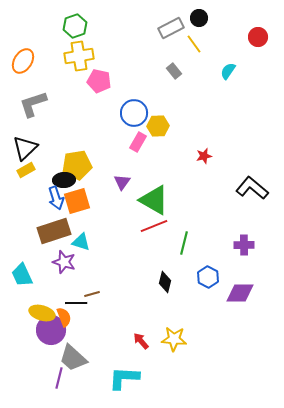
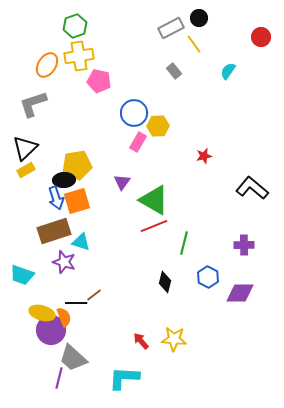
red circle at (258, 37): moved 3 px right
orange ellipse at (23, 61): moved 24 px right, 4 px down
cyan trapezoid at (22, 275): rotated 45 degrees counterclockwise
brown line at (92, 294): moved 2 px right, 1 px down; rotated 21 degrees counterclockwise
